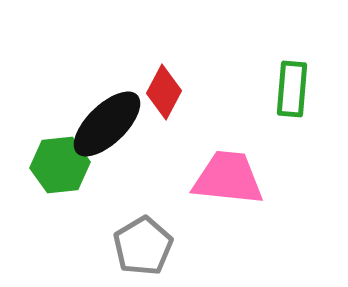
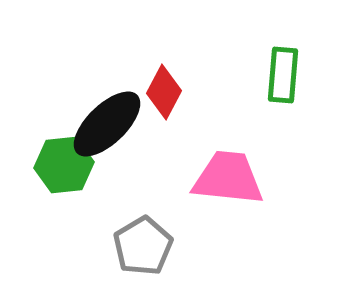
green rectangle: moved 9 px left, 14 px up
green hexagon: moved 4 px right
